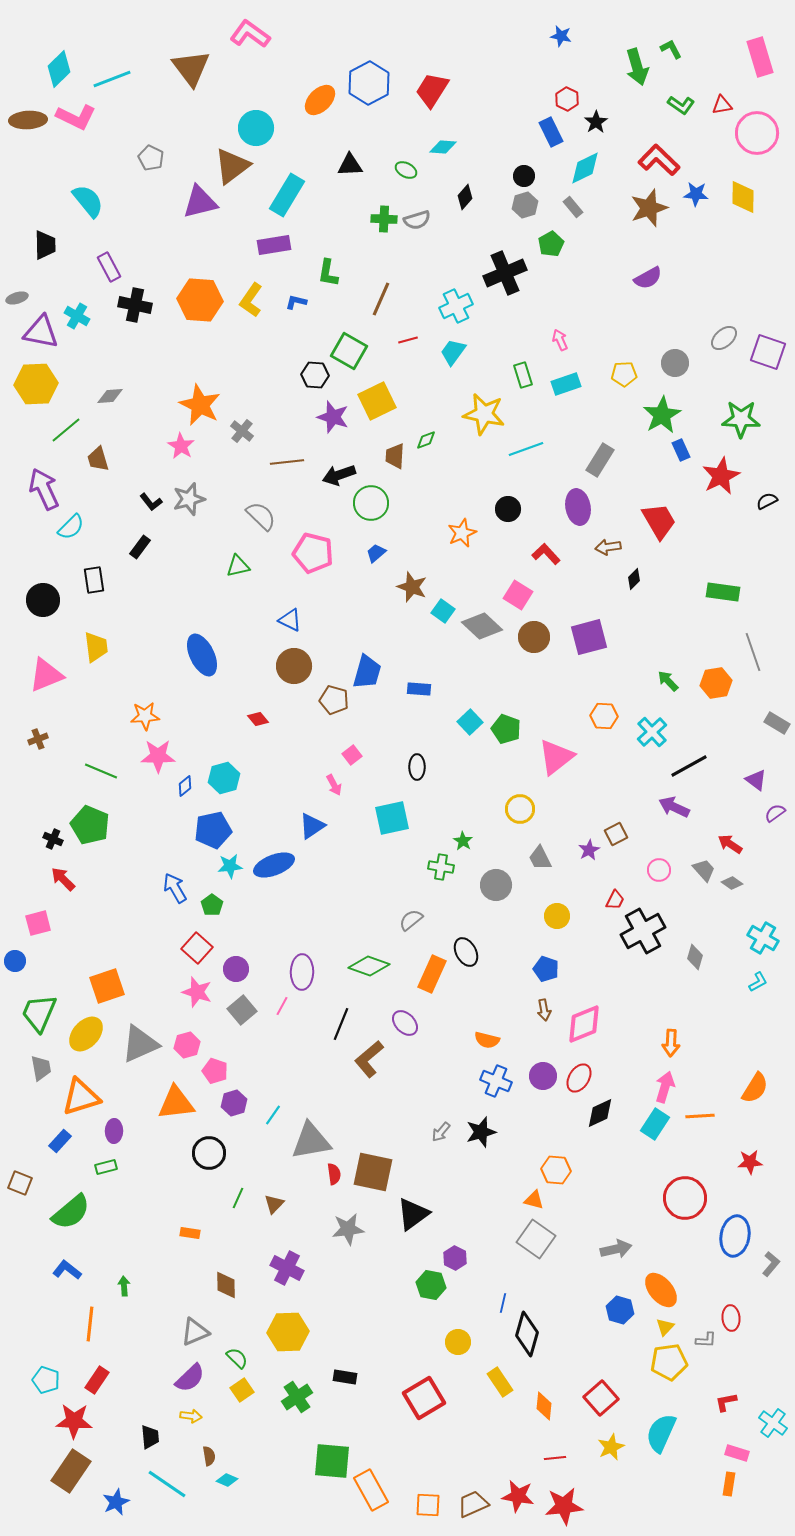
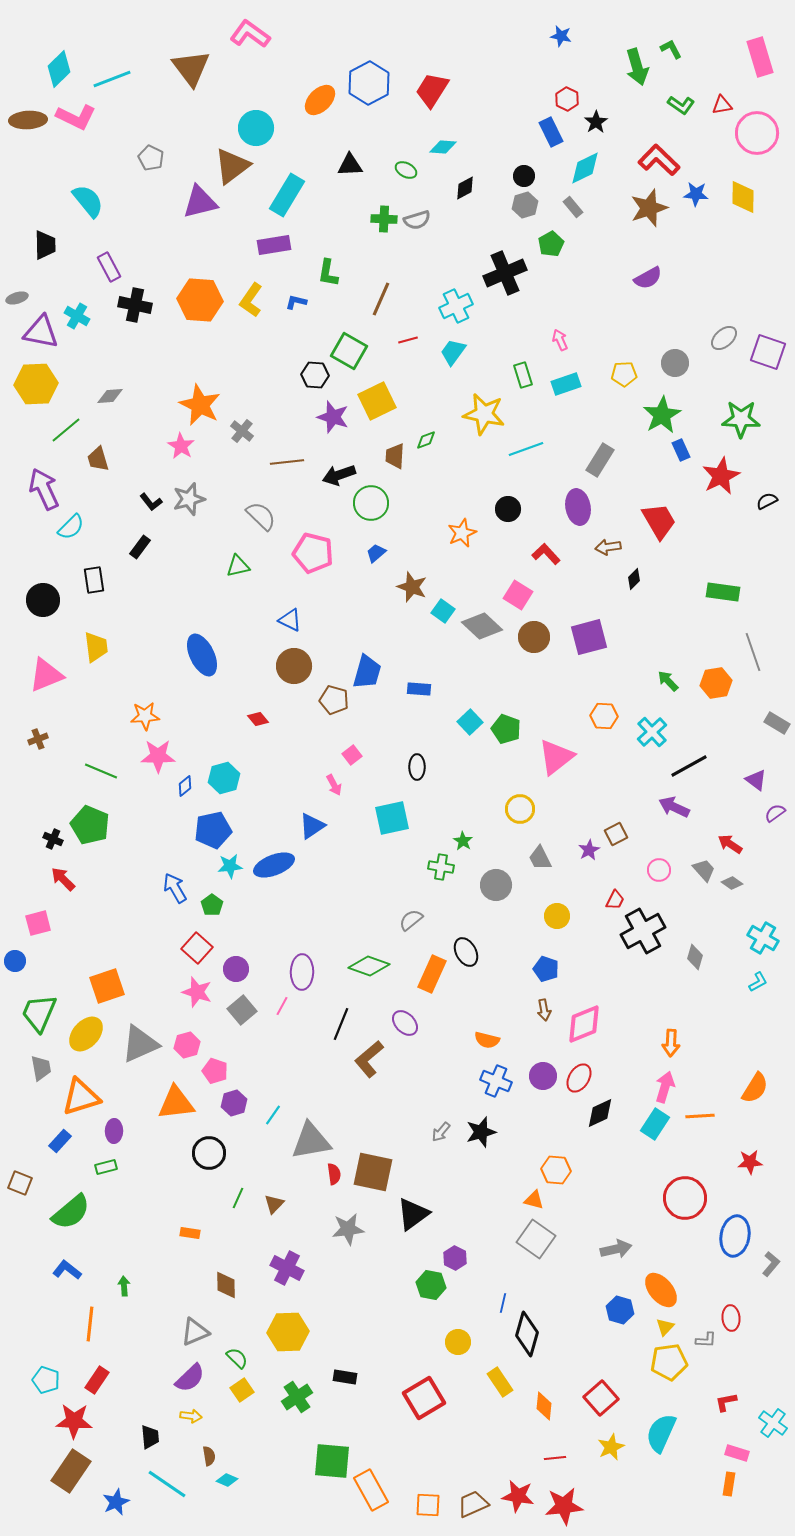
black diamond at (465, 197): moved 9 px up; rotated 20 degrees clockwise
